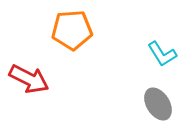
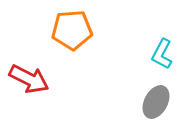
cyan L-shape: rotated 60 degrees clockwise
gray ellipse: moved 2 px left, 2 px up; rotated 60 degrees clockwise
